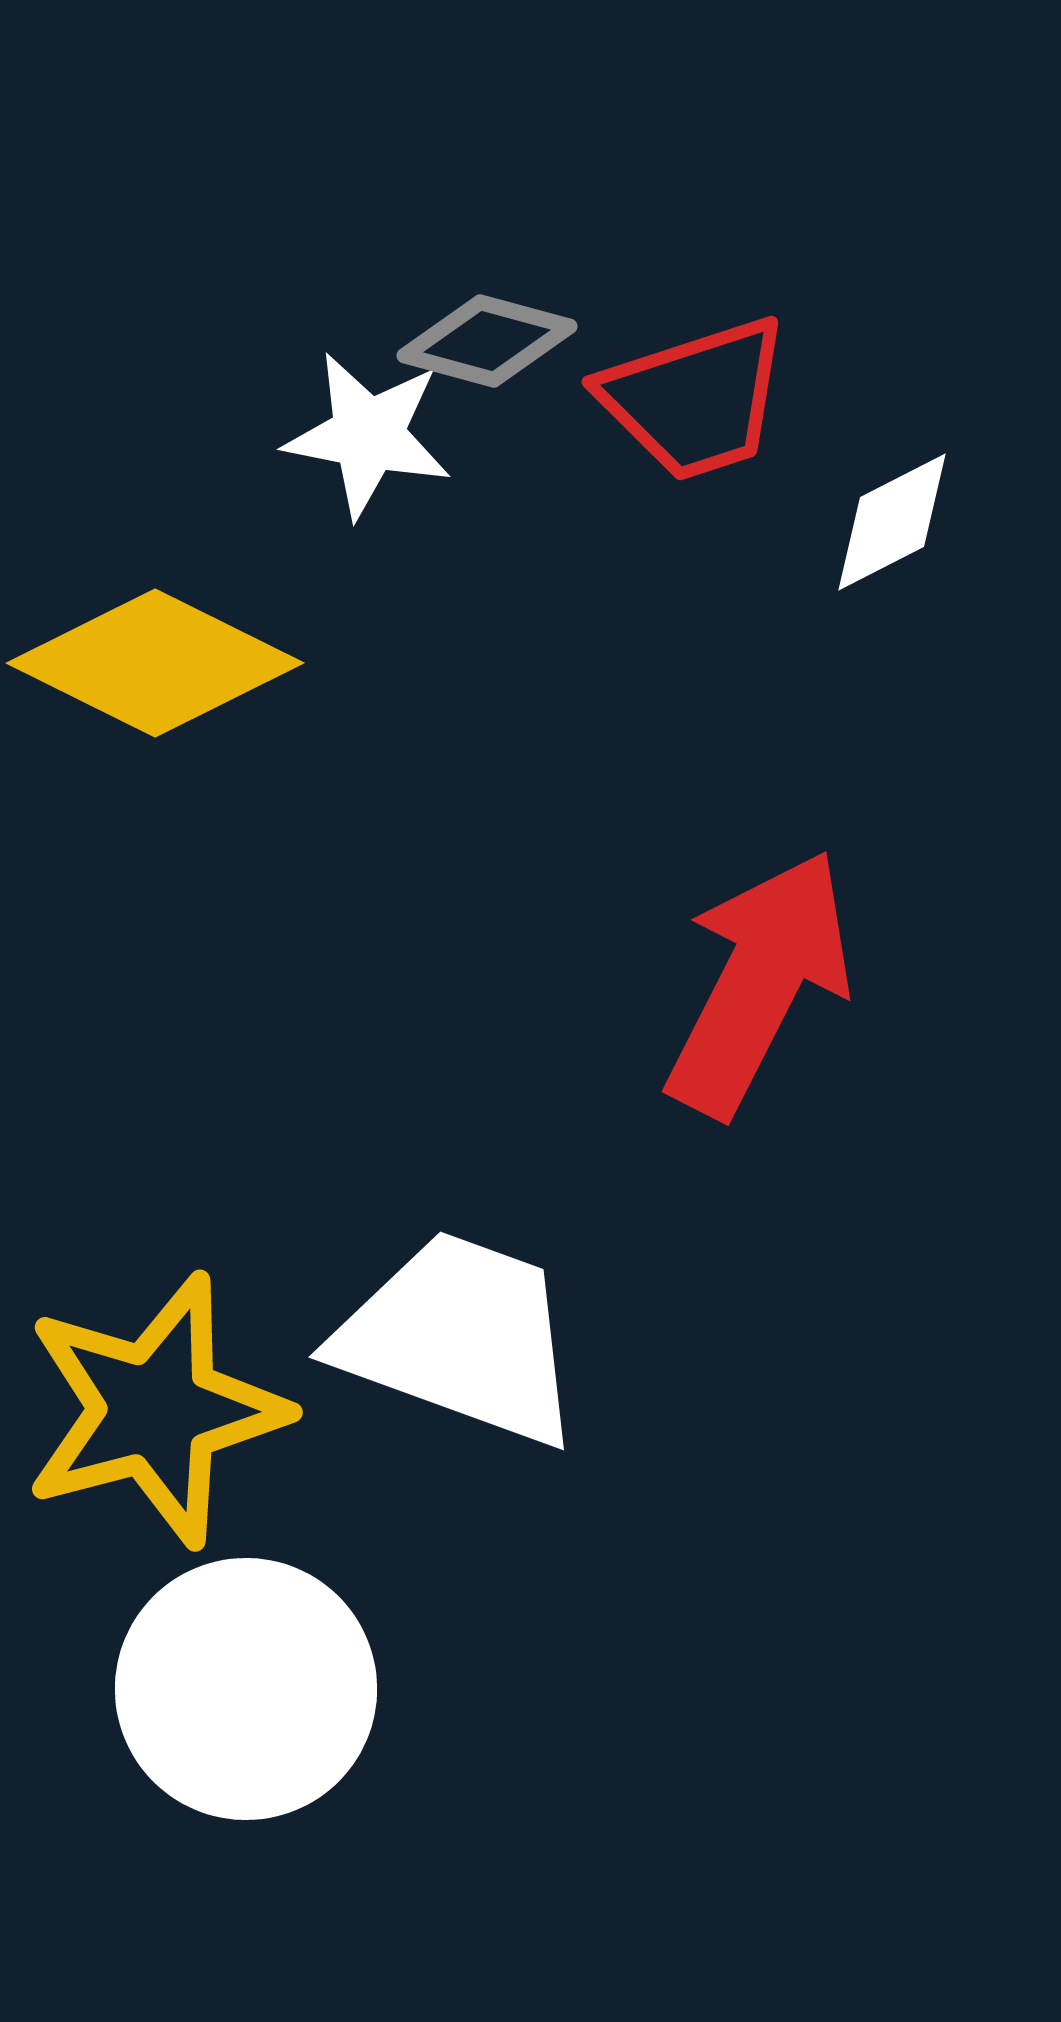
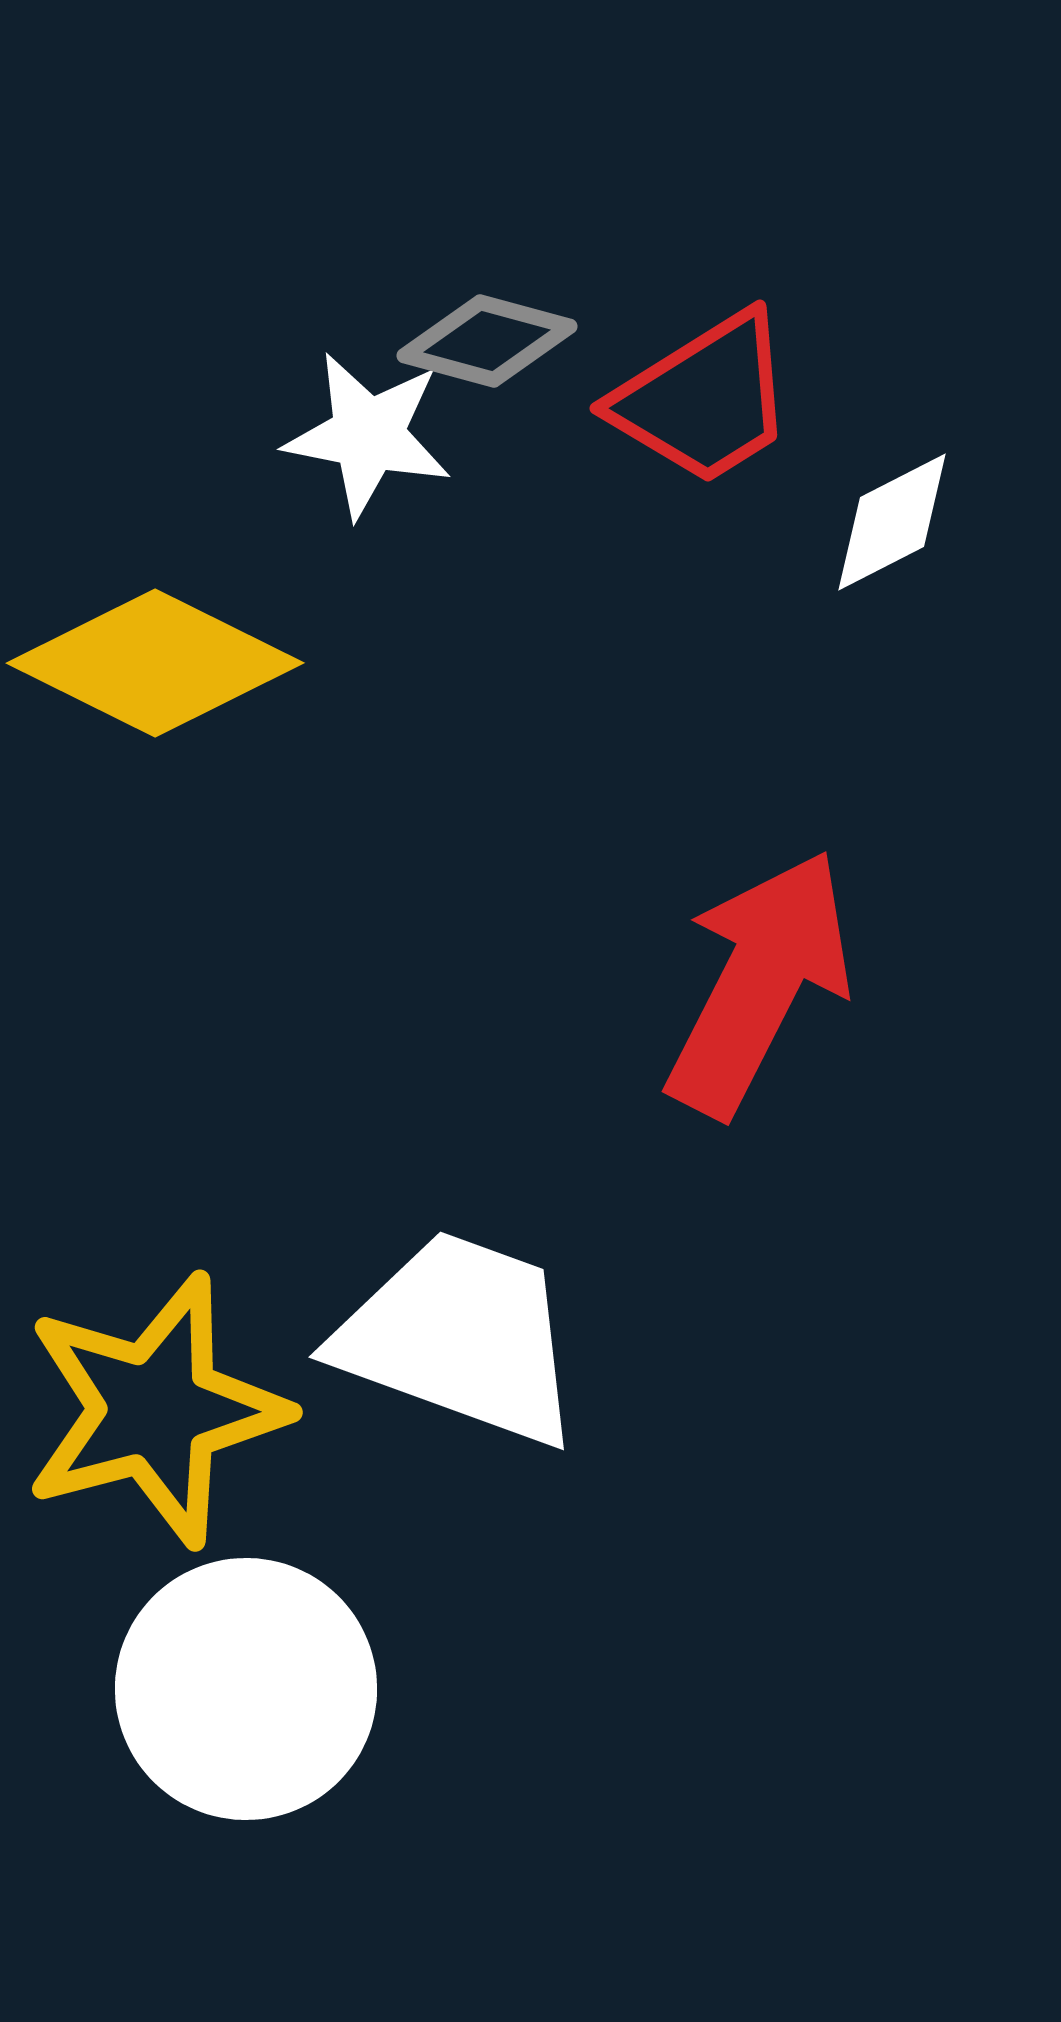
red trapezoid: moved 9 px right; rotated 14 degrees counterclockwise
